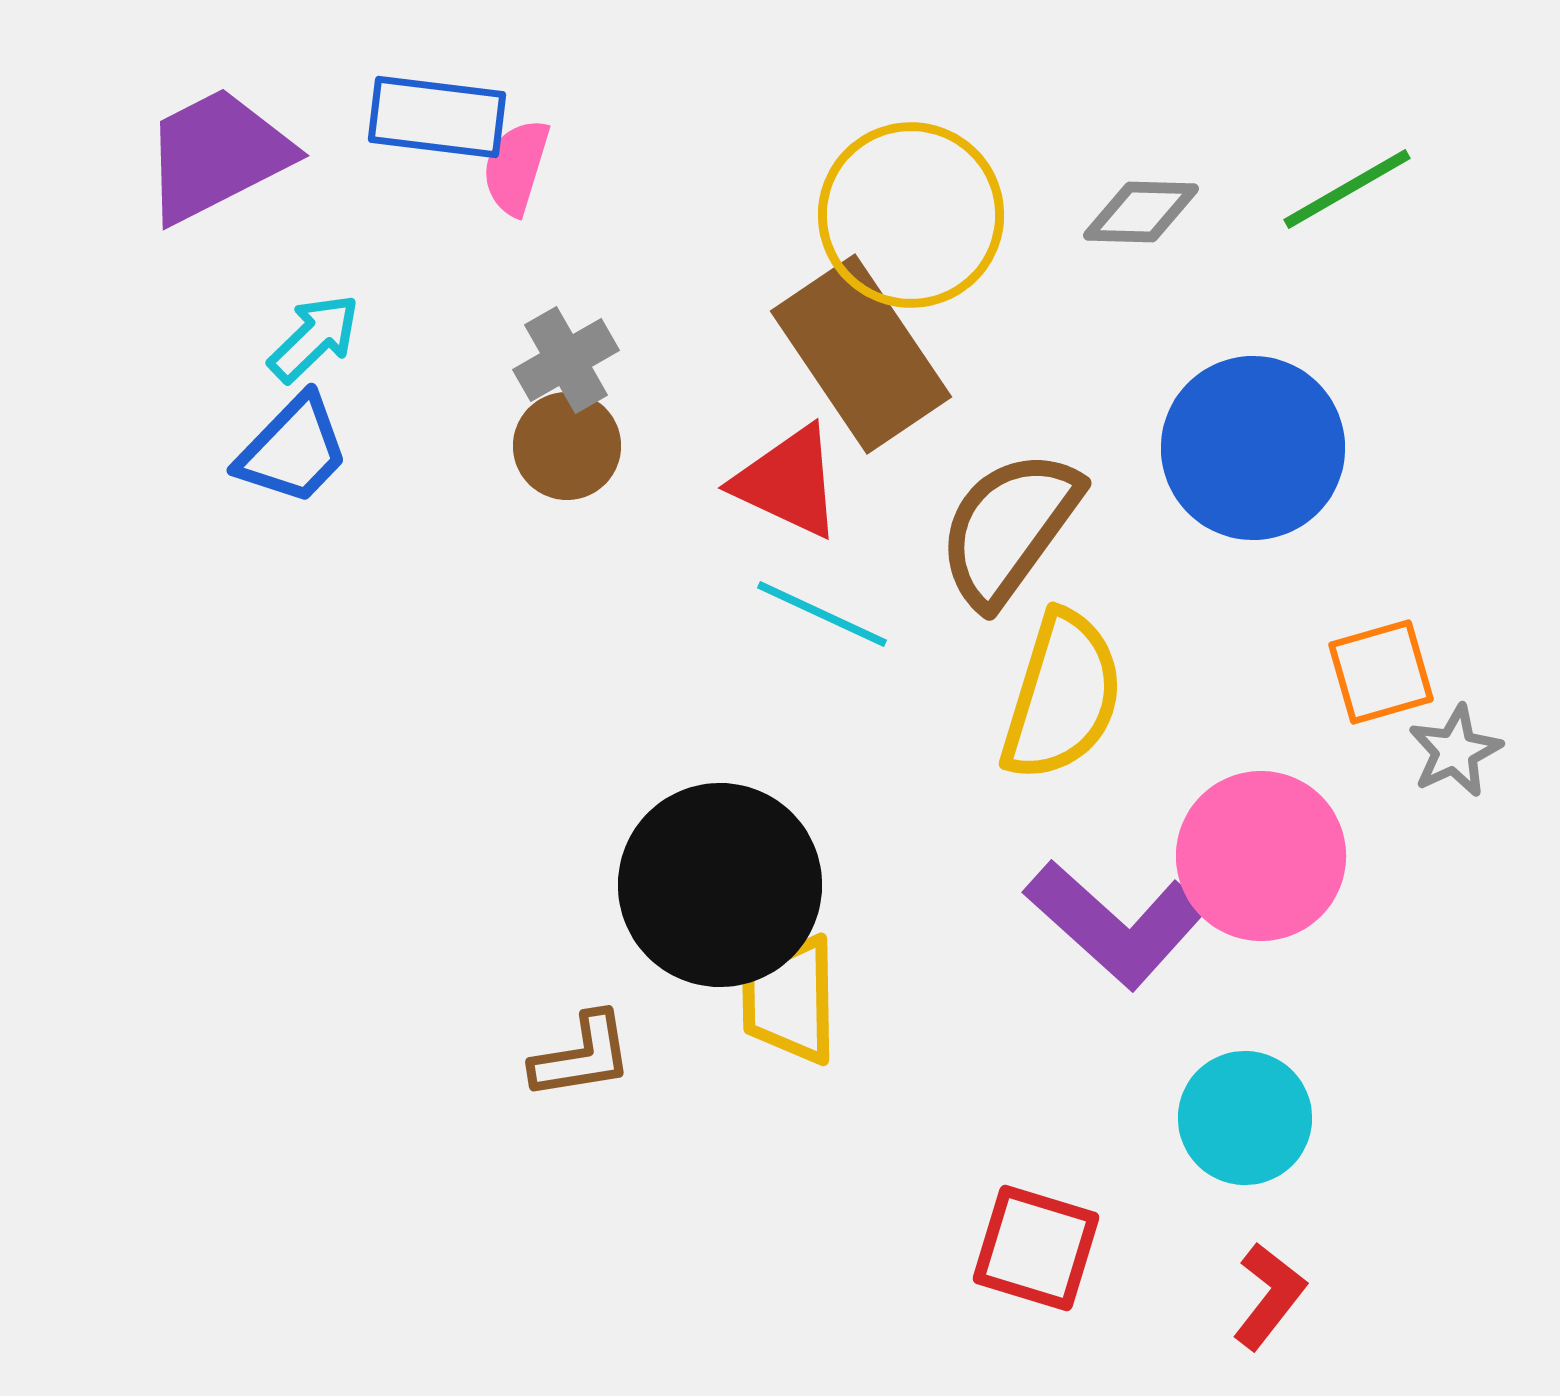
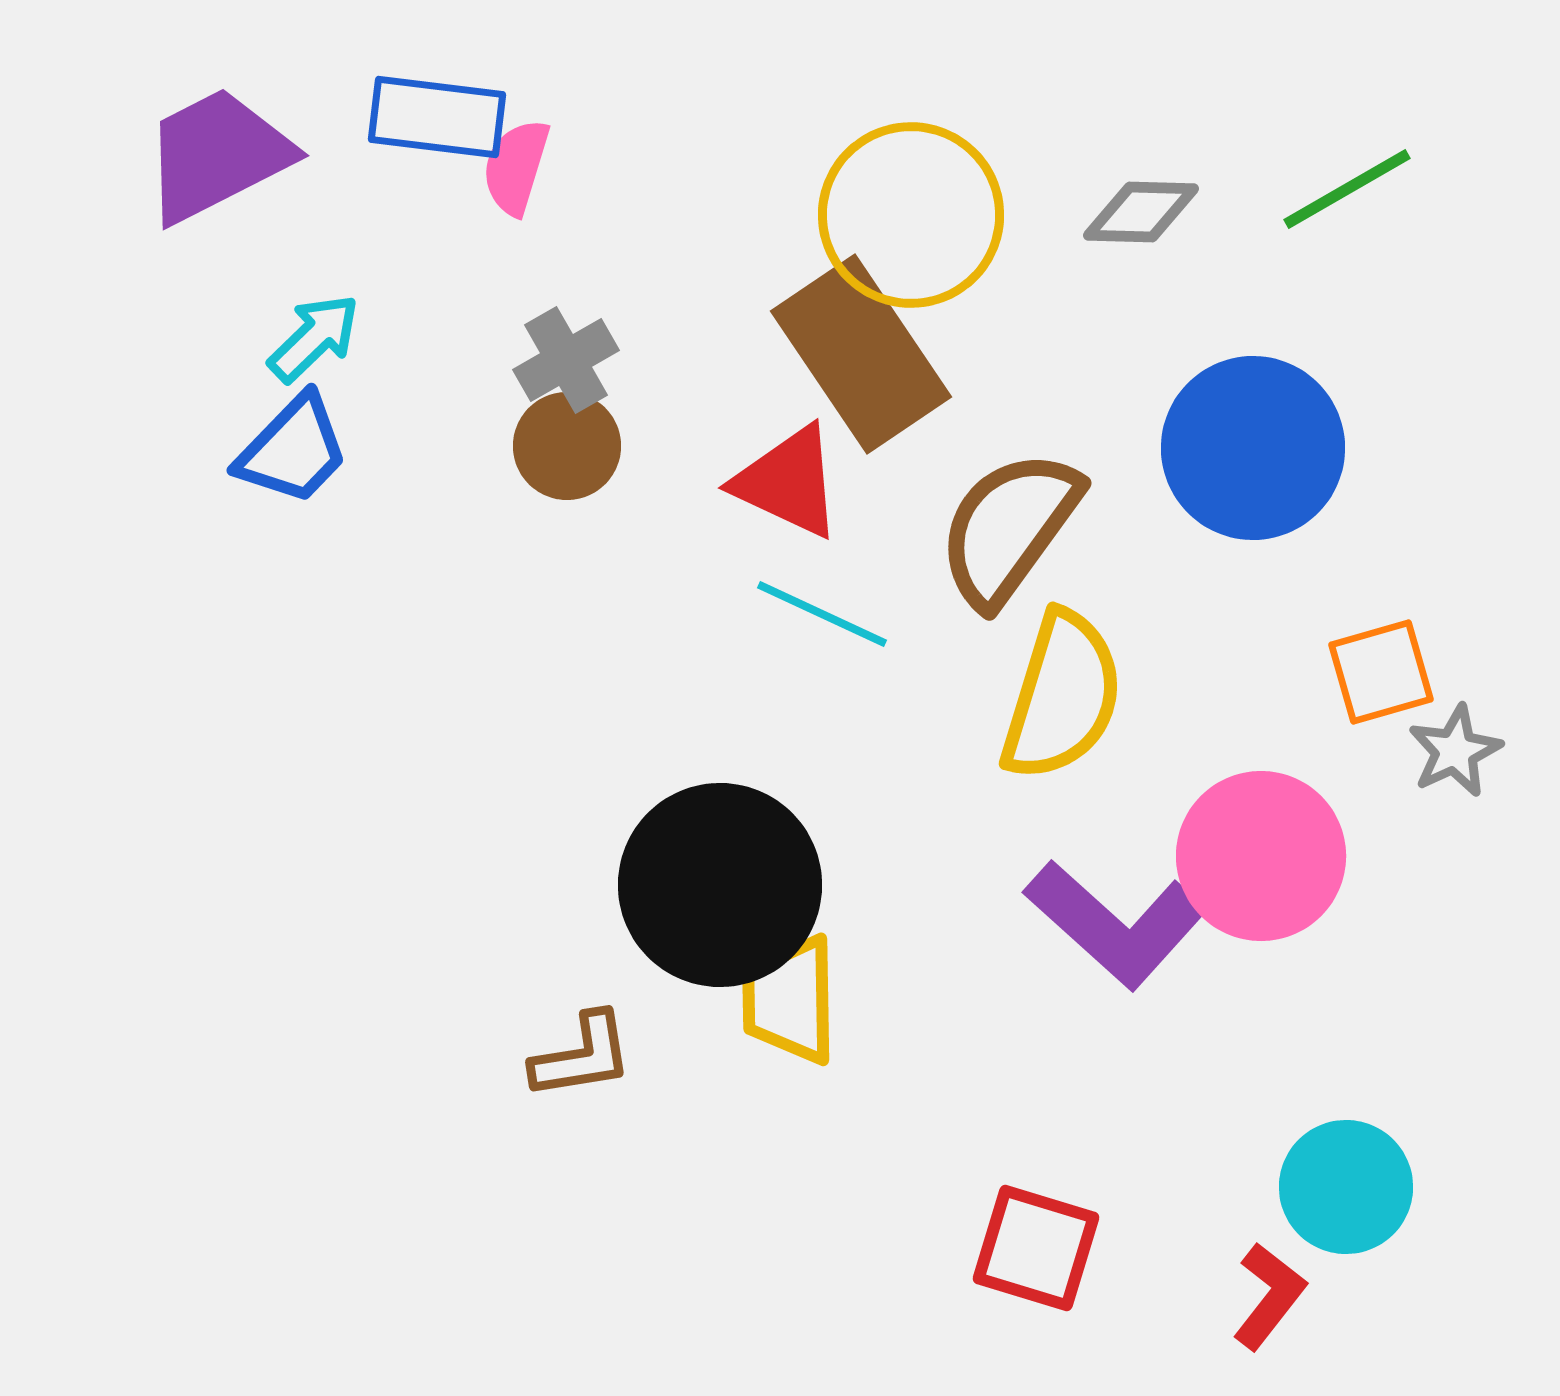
cyan circle: moved 101 px right, 69 px down
